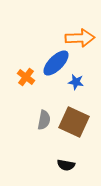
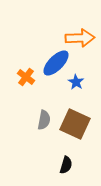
blue star: rotated 21 degrees clockwise
brown square: moved 1 px right, 2 px down
black semicircle: rotated 84 degrees counterclockwise
